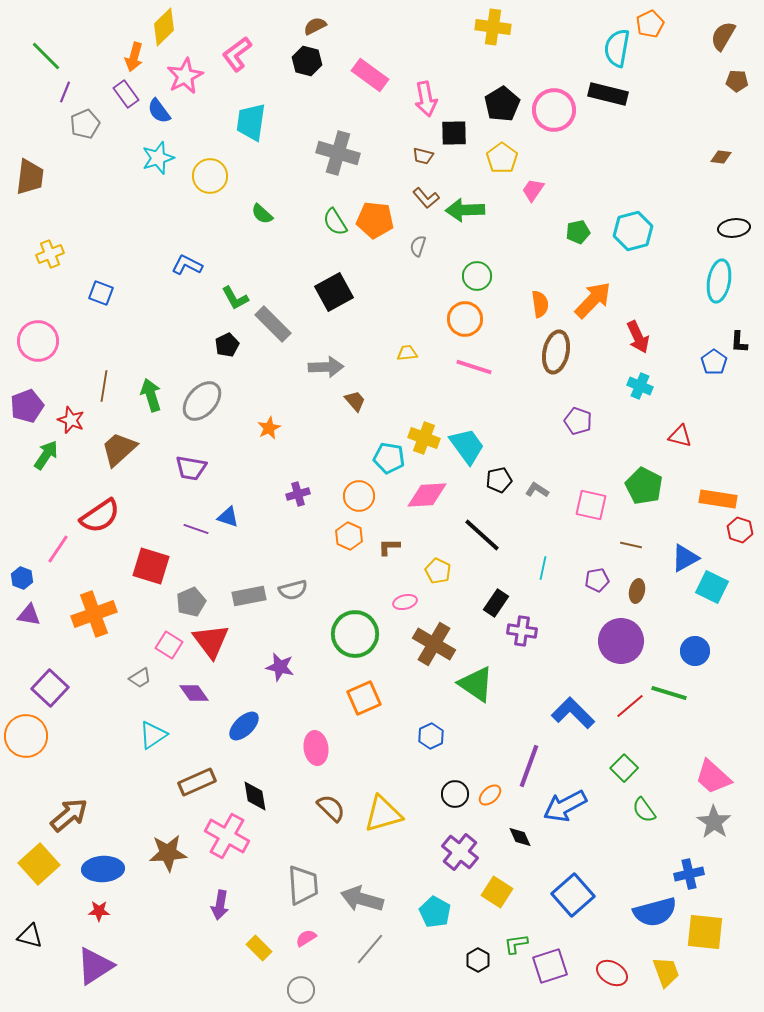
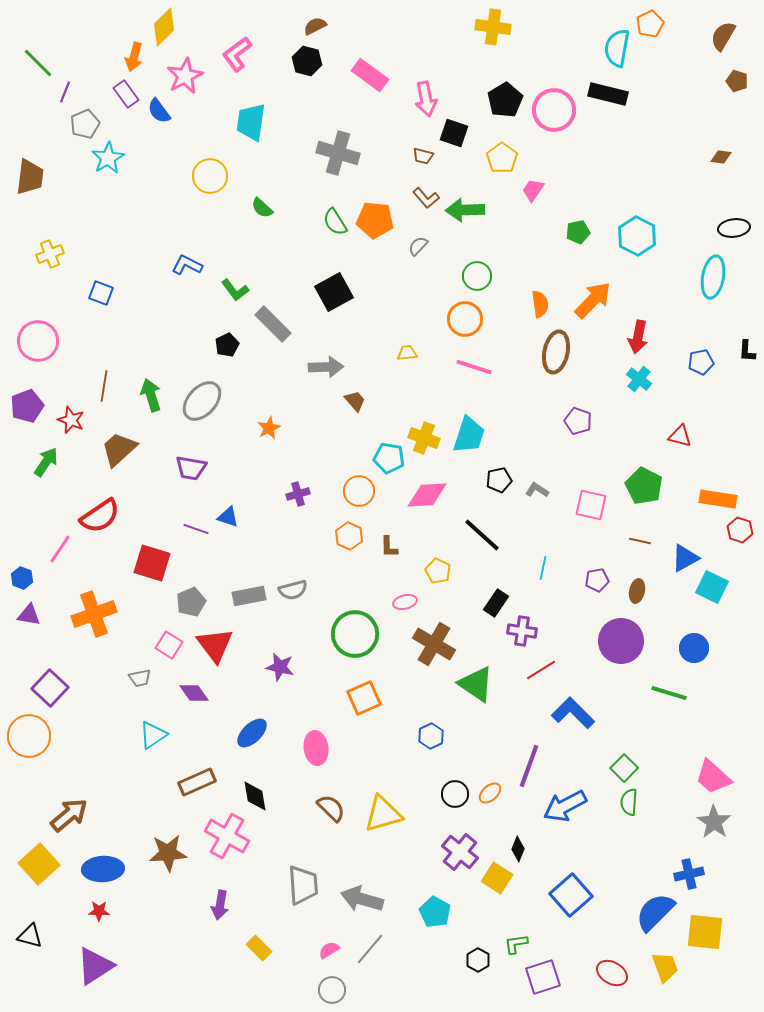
green line at (46, 56): moved 8 px left, 7 px down
brown pentagon at (737, 81): rotated 15 degrees clockwise
black pentagon at (502, 104): moved 3 px right, 4 px up
black square at (454, 133): rotated 20 degrees clockwise
cyan star at (158, 158): moved 50 px left; rotated 12 degrees counterclockwise
green semicircle at (262, 214): moved 6 px up
cyan hexagon at (633, 231): moved 4 px right, 5 px down; rotated 18 degrees counterclockwise
gray semicircle at (418, 246): rotated 25 degrees clockwise
cyan ellipse at (719, 281): moved 6 px left, 4 px up
green L-shape at (235, 298): moved 8 px up; rotated 8 degrees counterclockwise
red arrow at (638, 337): rotated 36 degrees clockwise
black L-shape at (739, 342): moved 8 px right, 9 px down
blue pentagon at (714, 362): moved 13 px left; rotated 25 degrees clockwise
cyan cross at (640, 386): moved 1 px left, 7 px up; rotated 15 degrees clockwise
cyan trapezoid at (467, 446): moved 2 px right, 11 px up; rotated 54 degrees clockwise
green arrow at (46, 455): moved 7 px down
orange circle at (359, 496): moved 5 px up
brown line at (631, 545): moved 9 px right, 4 px up
brown L-shape at (389, 547): rotated 90 degrees counterclockwise
pink line at (58, 549): moved 2 px right
red square at (151, 566): moved 1 px right, 3 px up
red triangle at (211, 641): moved 4 px right, 4 px down
blue circle at (695, 651): moved 1 px left, 3 px up
gray trapezoid at (140, 678): rotated 20 degrees clockwise
red line at (630, 706): moved 89 px left, 36 px up; rotated 8 degrees clockwise
blue ellipse at (244, 726): moved 8 px right, 7 px down
orange circle at (26, 736): moved 3 px right
orange ellipse at (490, 795): moved 2 px up
green semicircle at (644, 810): moved 15 px left, 8 px up; rotated 40 degrees clockwise
black diamond at (520, 837): moved 2 px left, 12 px down; rotated 45 degrees clockwise
yellow square at (497, 892): moved 14 px up
blue square at (573, 895): moved 2 px left
blue semicircle at (655, 912): rotated 150 degrees clockwise
pink semicircle at (306, 938): moved 23 px right, 12 px down
purple square at (550, 966): moved 7 px left, 11 px down
yellow trapezoid at (666, 972): moved 1 px left, 5 px up
gray circle at (301, 990): moved 31 px right
